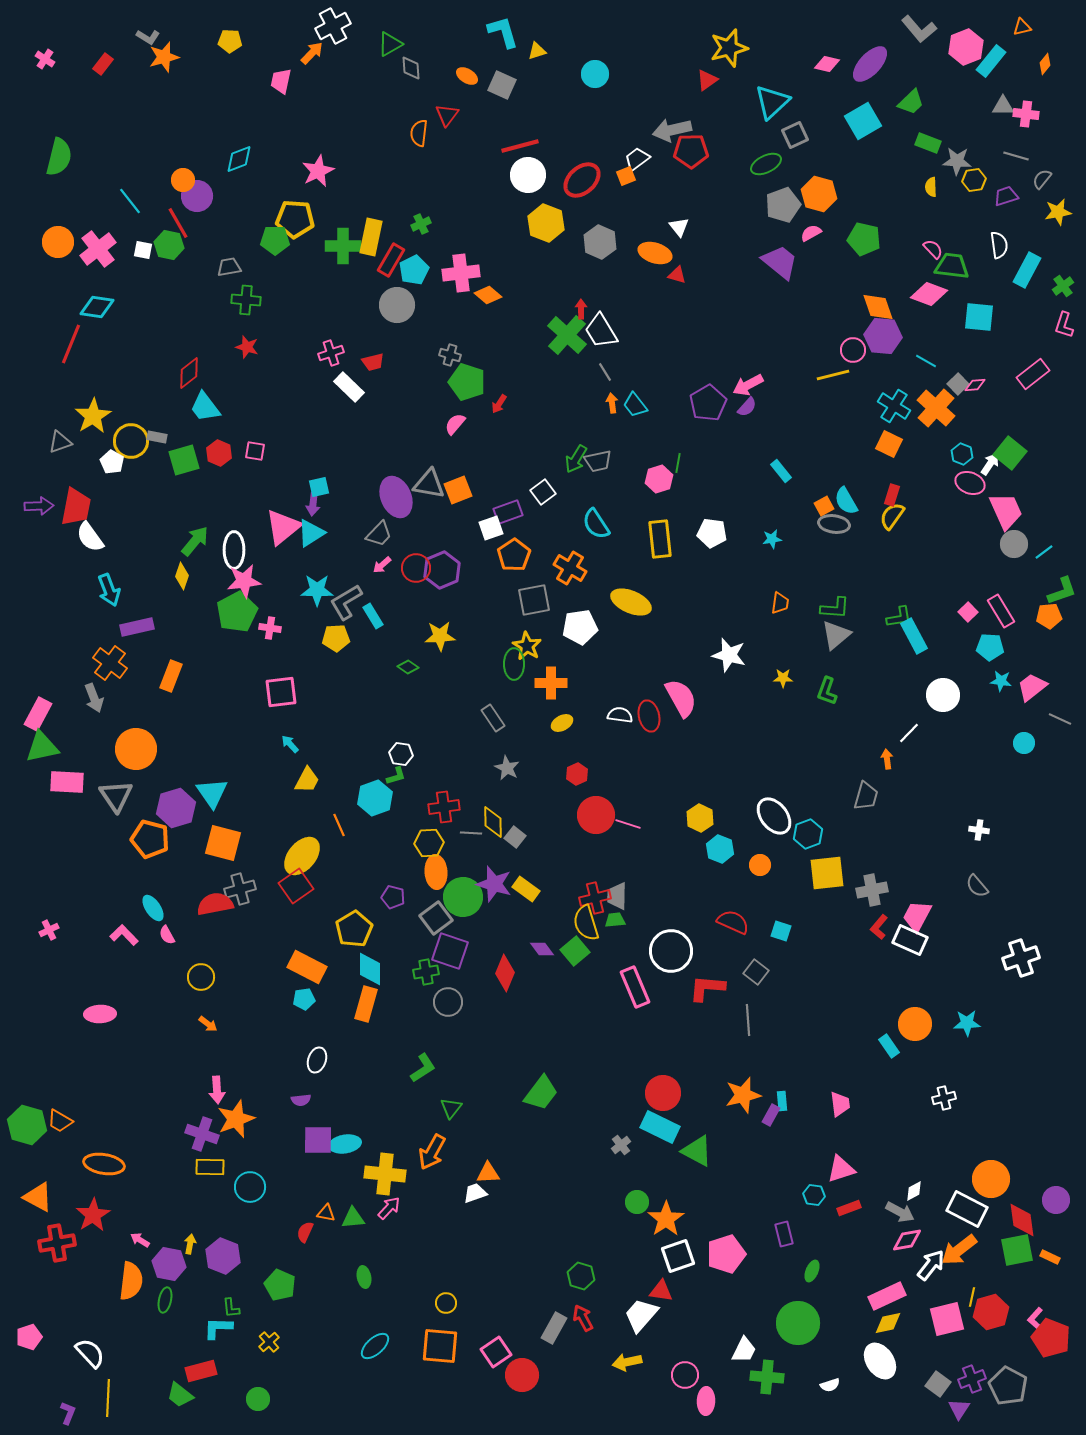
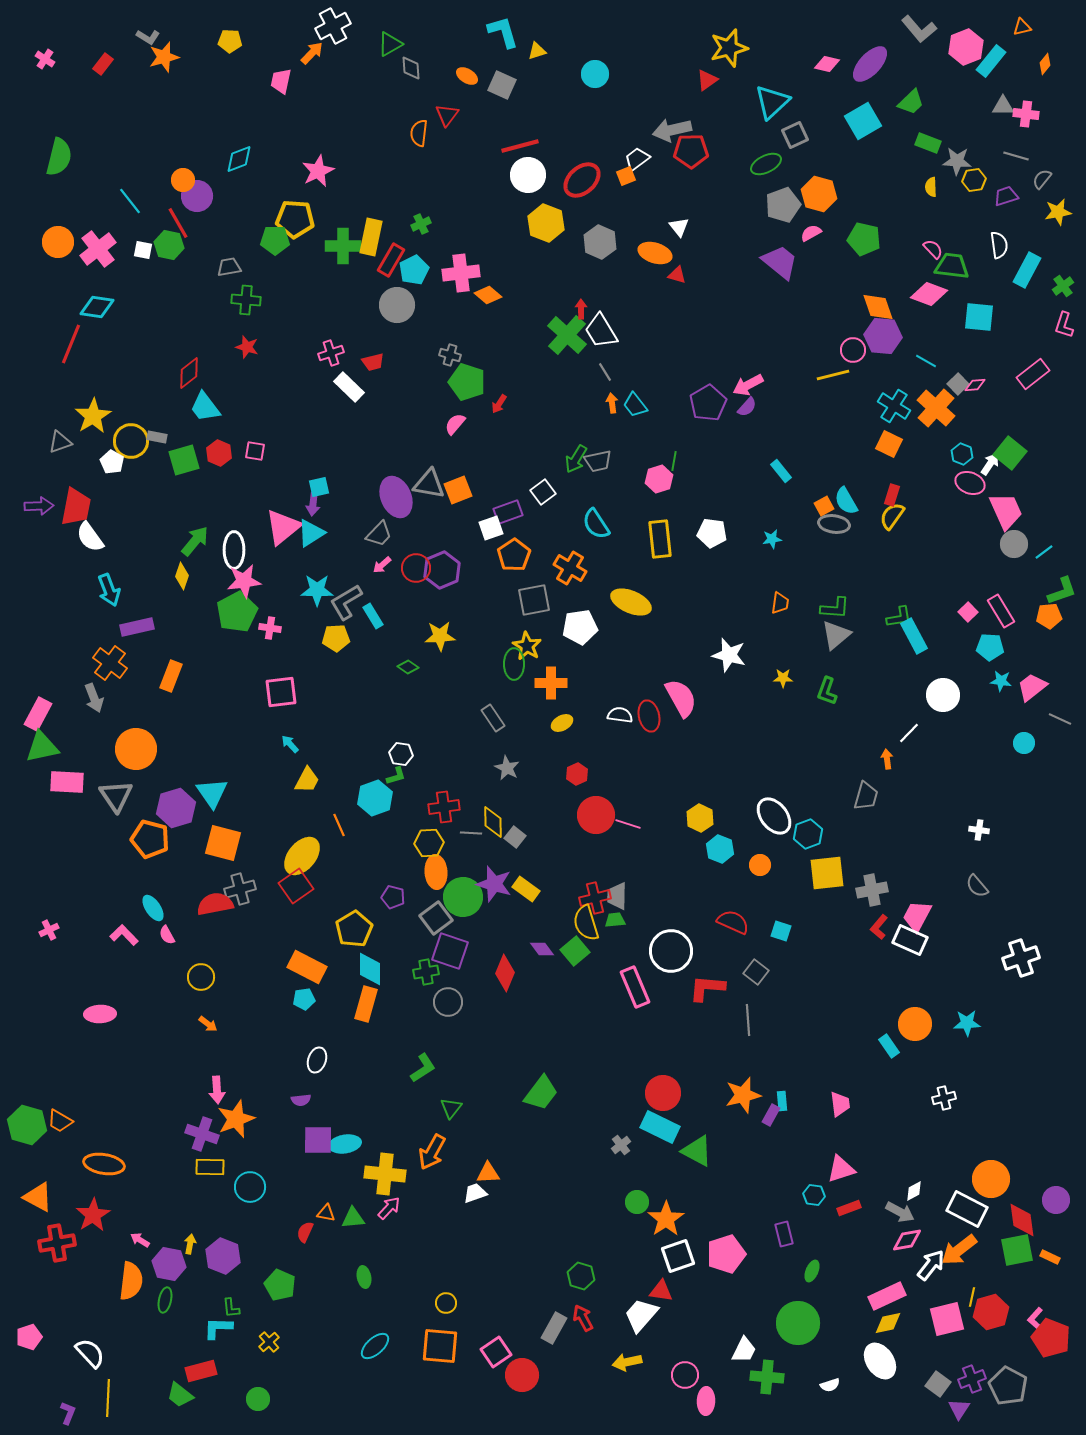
green line at (678, 463): moved 4 px left, 2 px up
